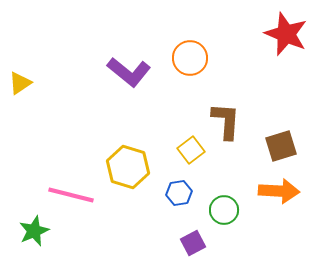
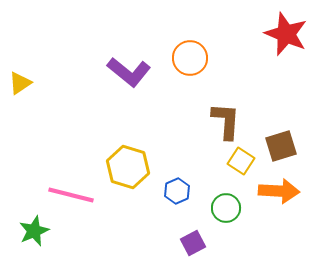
yellow square: moved 50 px right, 11 px down; rotated 20 degrees counterclockwise
blue hexagon: moved 2 px left, 2 px up; rotated 15 degrees counterclockwise
green circle: moved 2 px right, 2 px up
